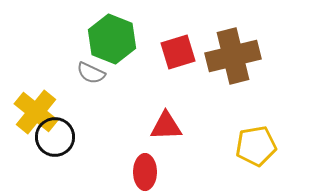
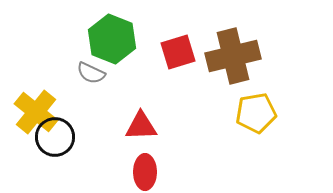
red triangle: moved 25 px left
yellow pentagon: moved 33 px up
